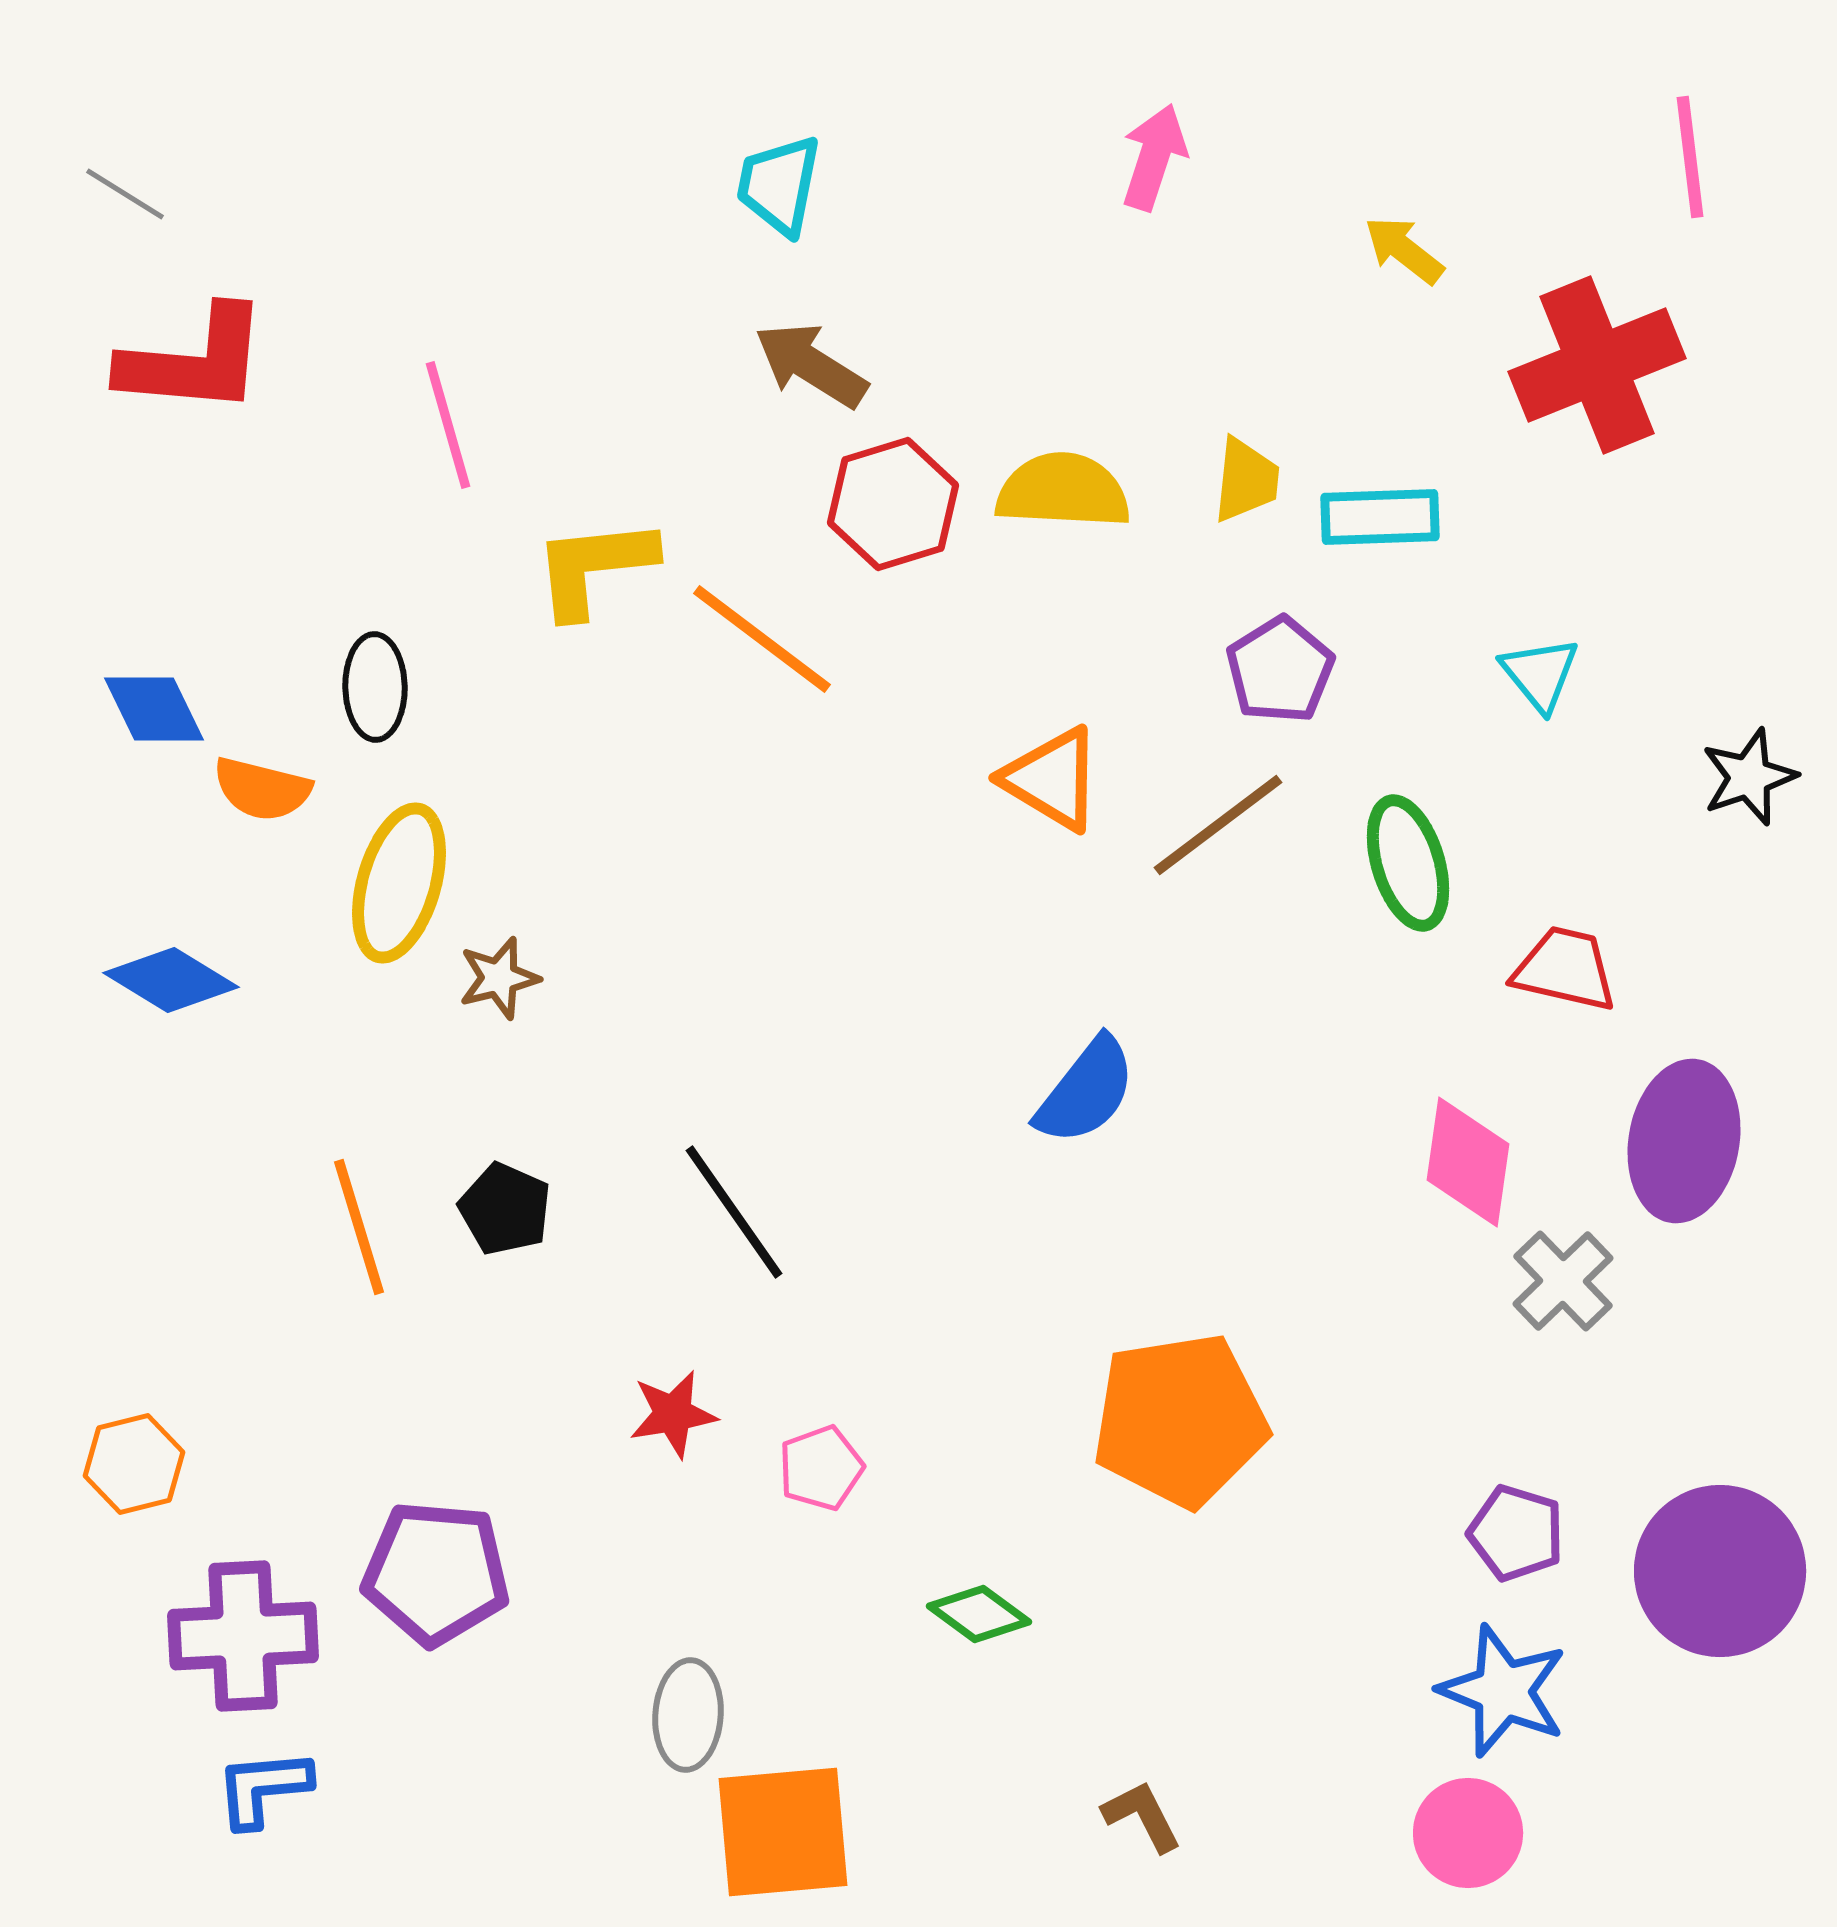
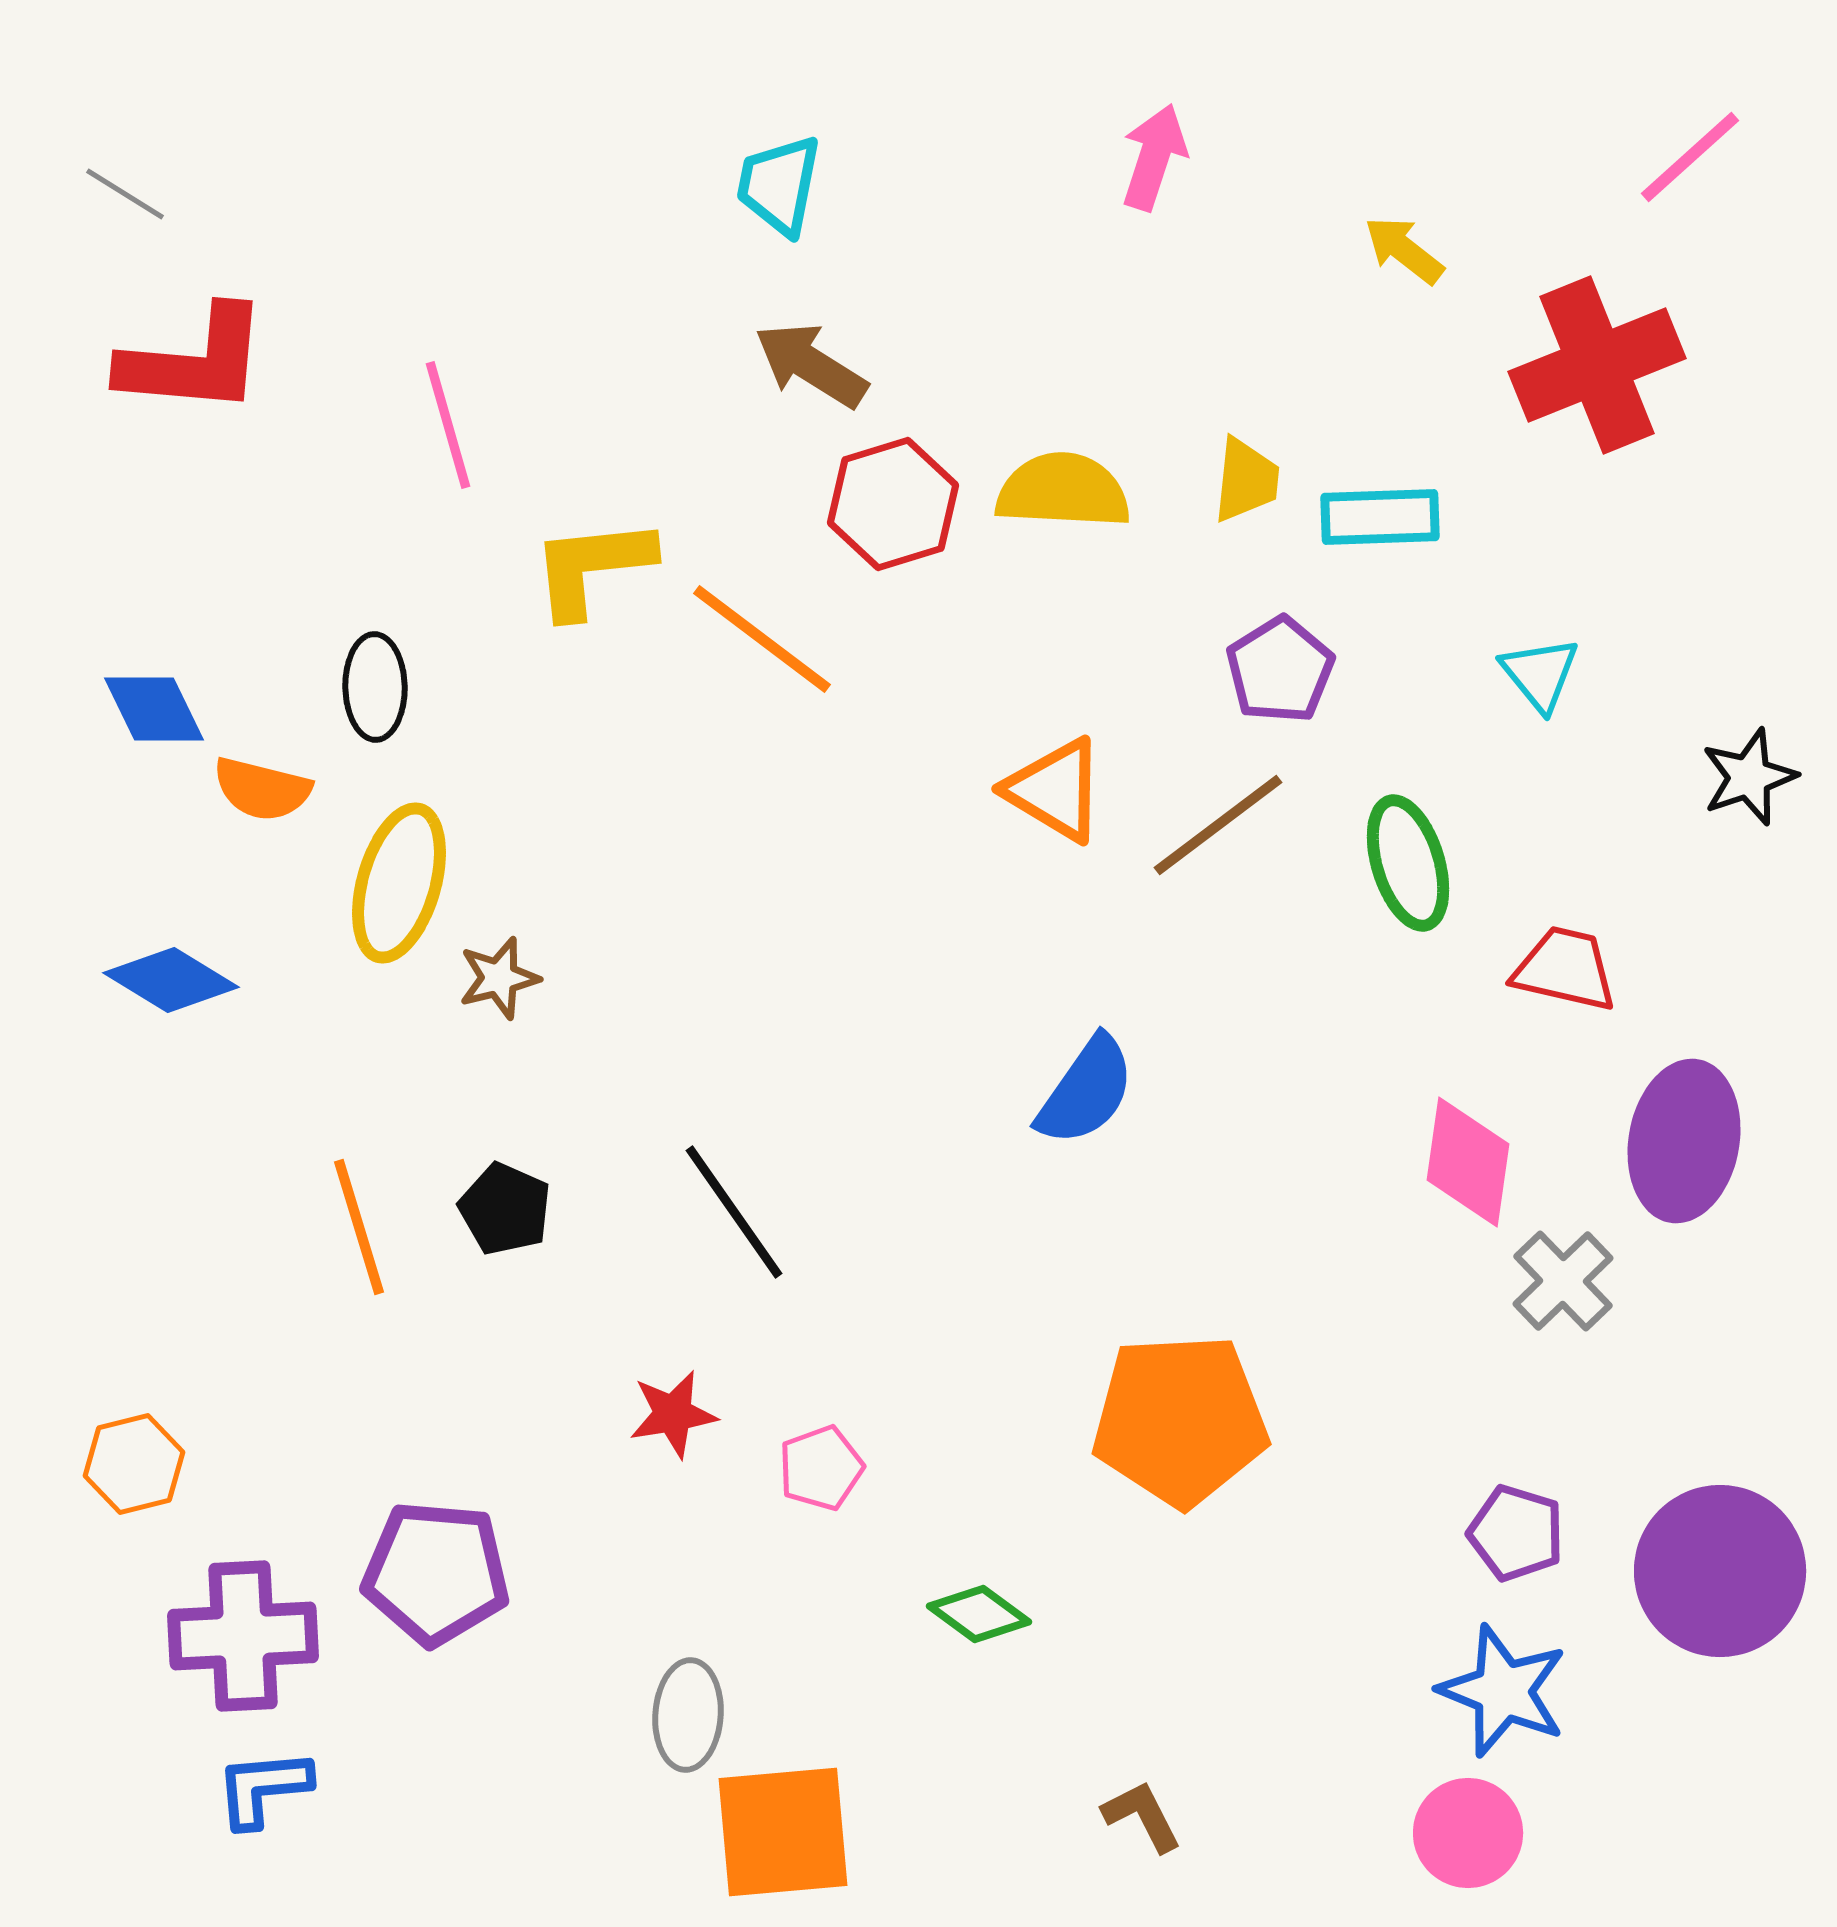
pink line at (1690, 157): rotated 55 degrees clockwise
yellow L-shape at (594, 567): moved 2 px left
orange triangle at (1052, 779): moved 3 px right, 11 px down
blue semicircle at (1086, 1091): rotated 3 degrees counterclockwise
orange pentagon at (1180, 1420): rotated 6 degrees clockwise
